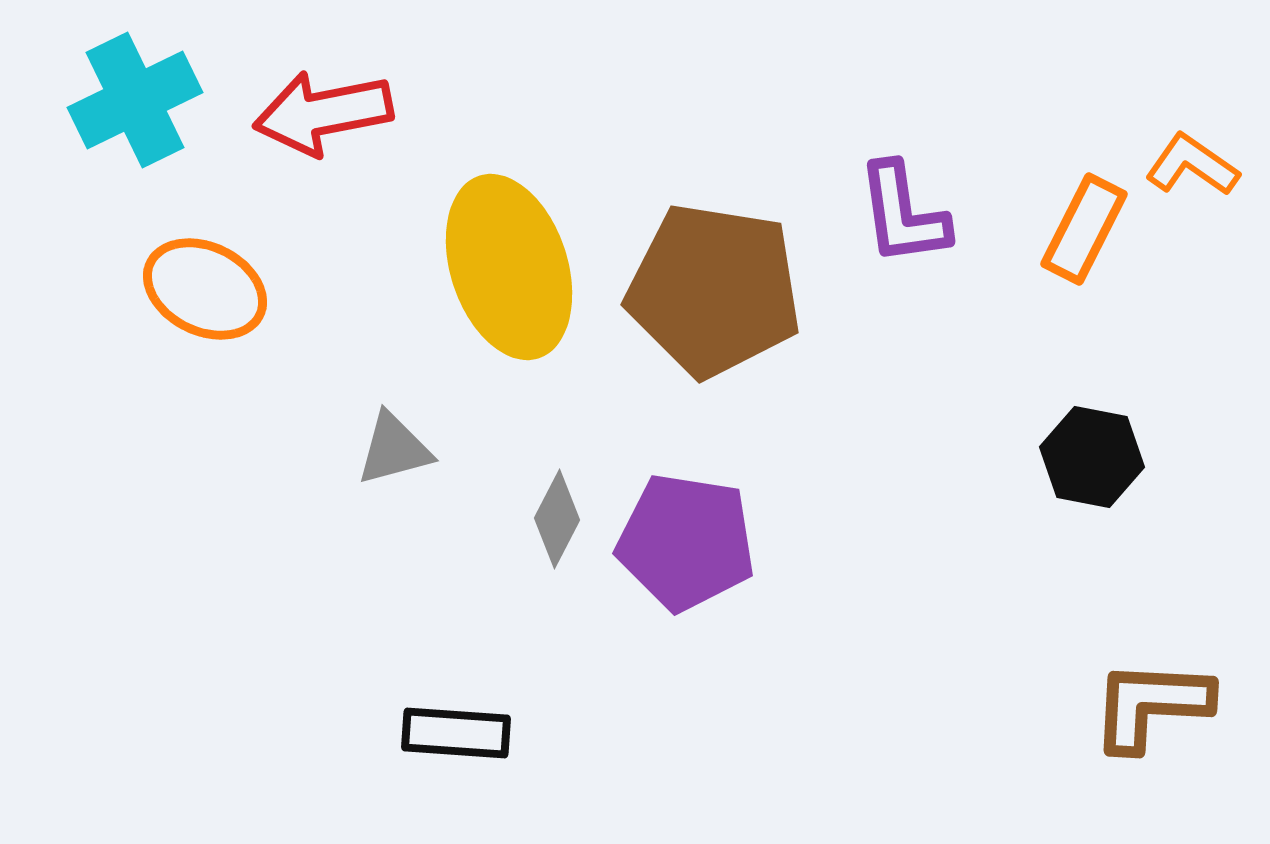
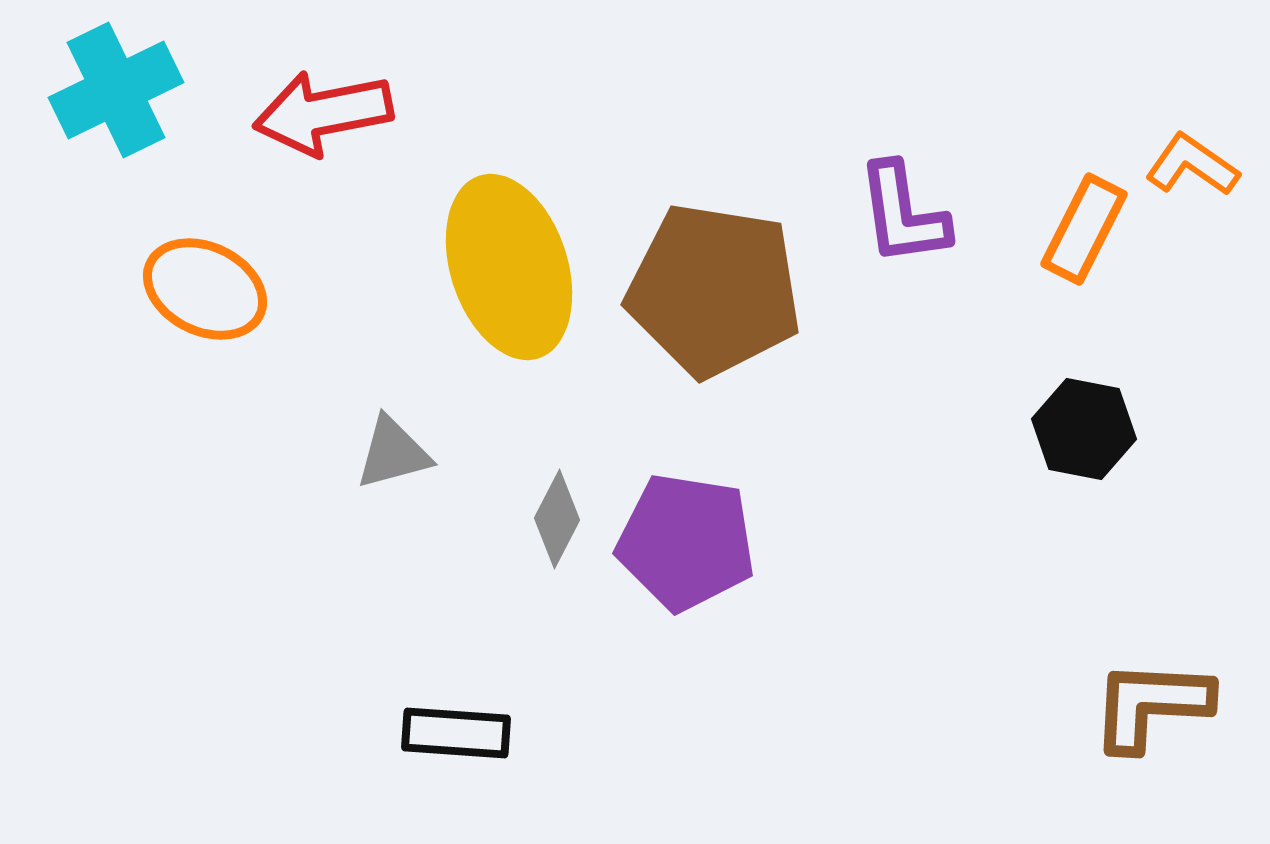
cyan cross: moved 19 px left, 10 px up
gray triangle: moved 1 px left, 4 px down
black hexagon: moved 8 px left, 28 px up
